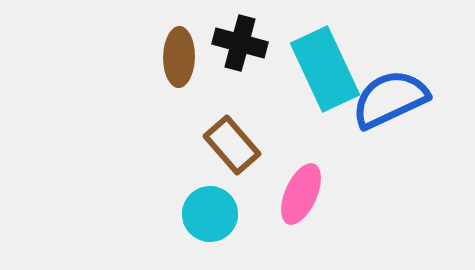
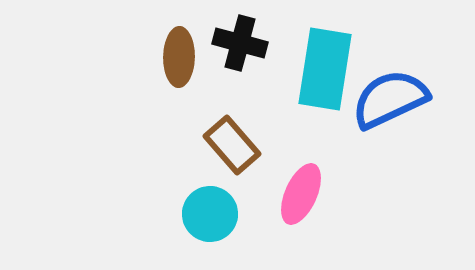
cyan rectangle: rotated 34 degrees clockwise
